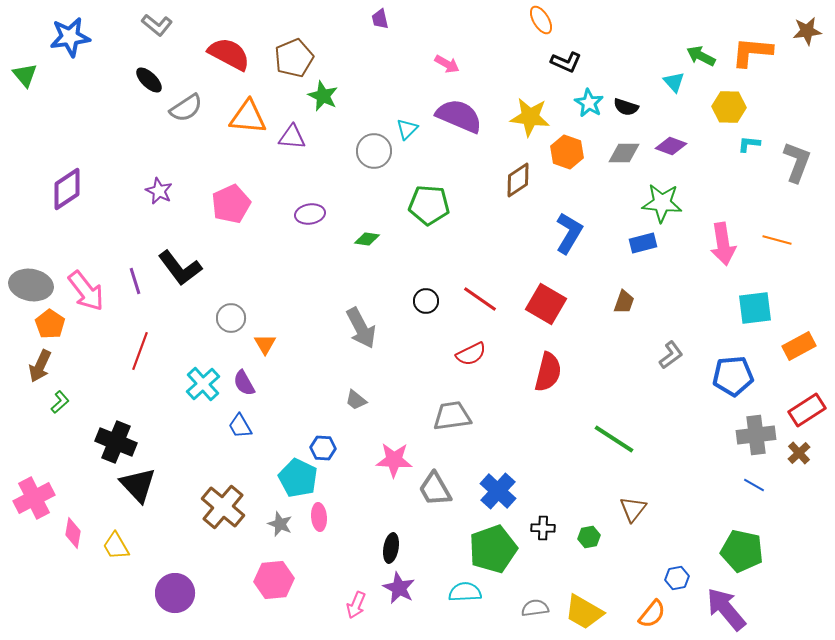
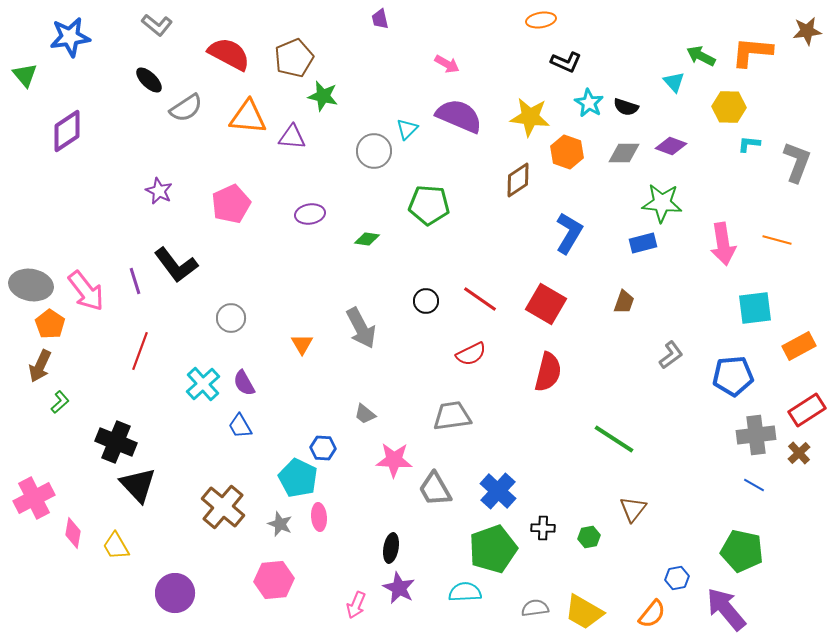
orange ellipse at (541, 20): rotated 68 degrees counterclockwise
green star at (323, 96): rotated 12 degrees counterclockwise
purple diamond at (67, 189): moved 58 px up
black L-shape at (180, 268): moved 4 px left, 3 px up
orange triangle at (265, 344): moved 37 px right
gray trapezoid at (356, 400): moved 9 px right, 14 px down
